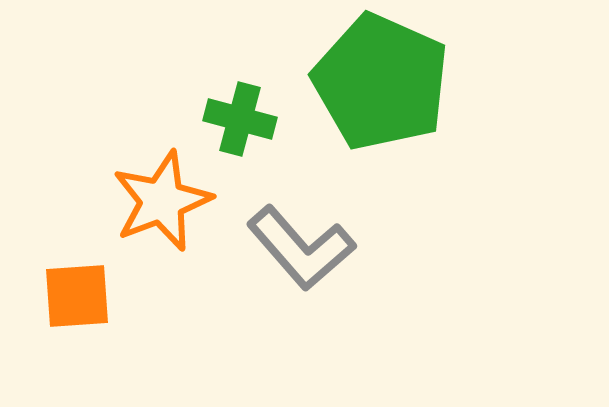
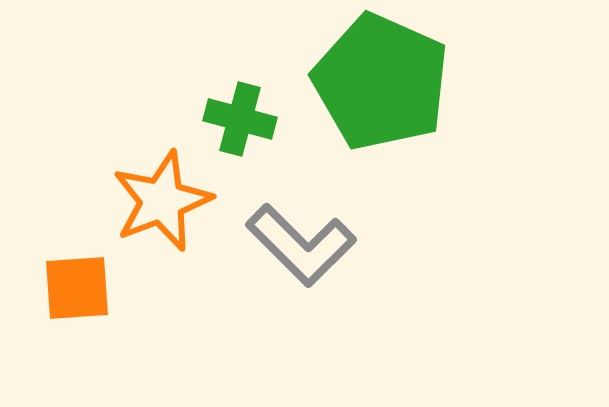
gray L-shape: moved 3 px up; rotated 4 degrees counterclockwise
orange square: moved 8 px up
